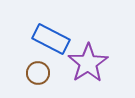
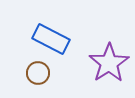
purple star: moved 21 px right
